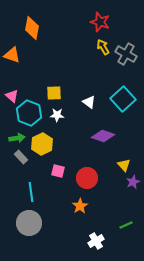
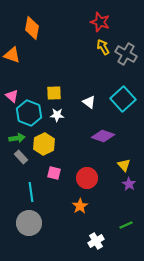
yellow hexagon: moved 2 px right
pink square: moved 4 px left, 2 px down
purple star: moved 4 px left, 2 px down; rotated 16 degrees counterclockwise
